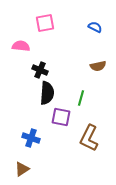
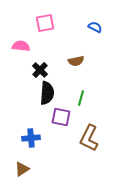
brown semicircle: moved 22 px left, 5 px up
black cross: rotated 21 degrees clockwise
blue cross: rotated 24 degrees counterclockwise
